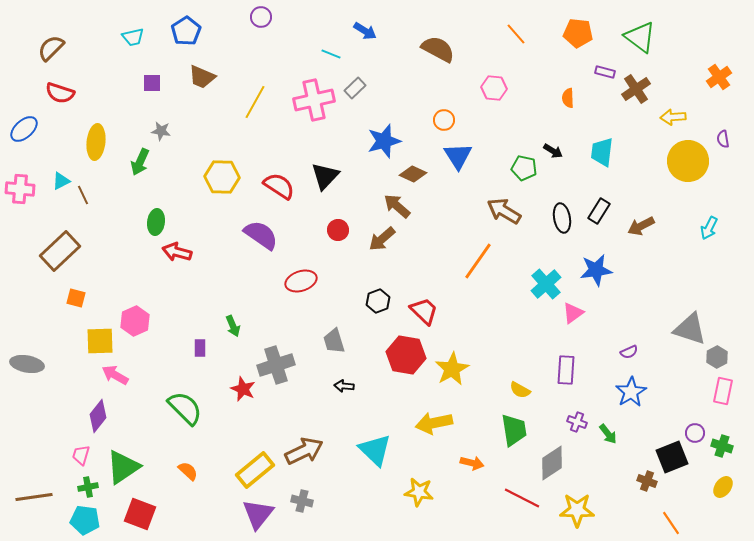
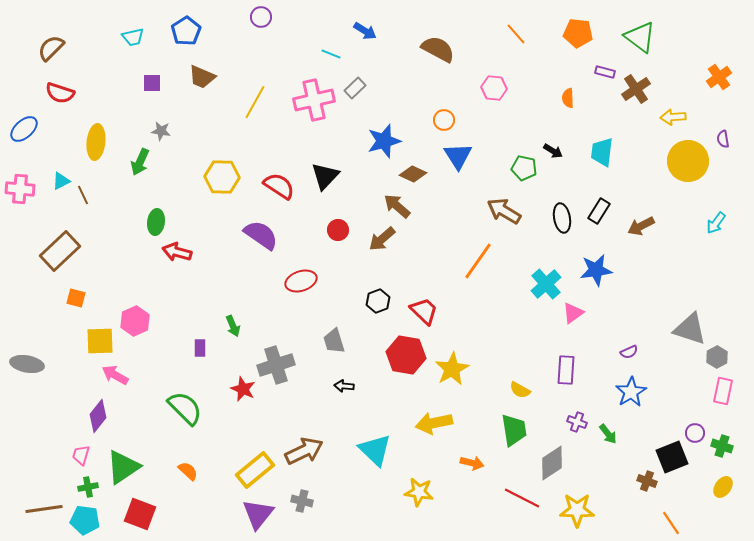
cyan arrow at (709, 228): moved 7 px right, 5 px up; rotated 10 degrees clockwise
brown line at (34, 497): moved 10 px right, 12 px down
